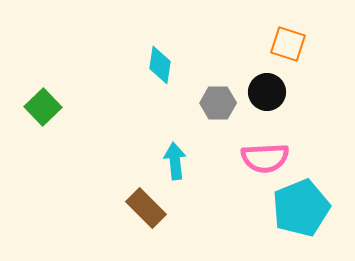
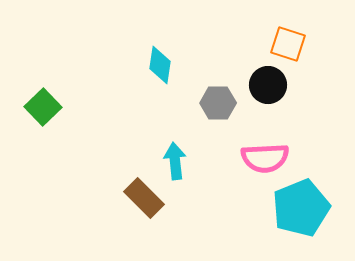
black circle: moved 1 px right, 7 px up
brown rectangle: moved 2 px left, 10 px up
